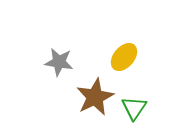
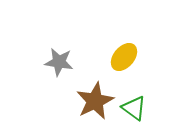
brown star: moved 4 px down
green triangle: rotated 28 degrees counterclockwise
